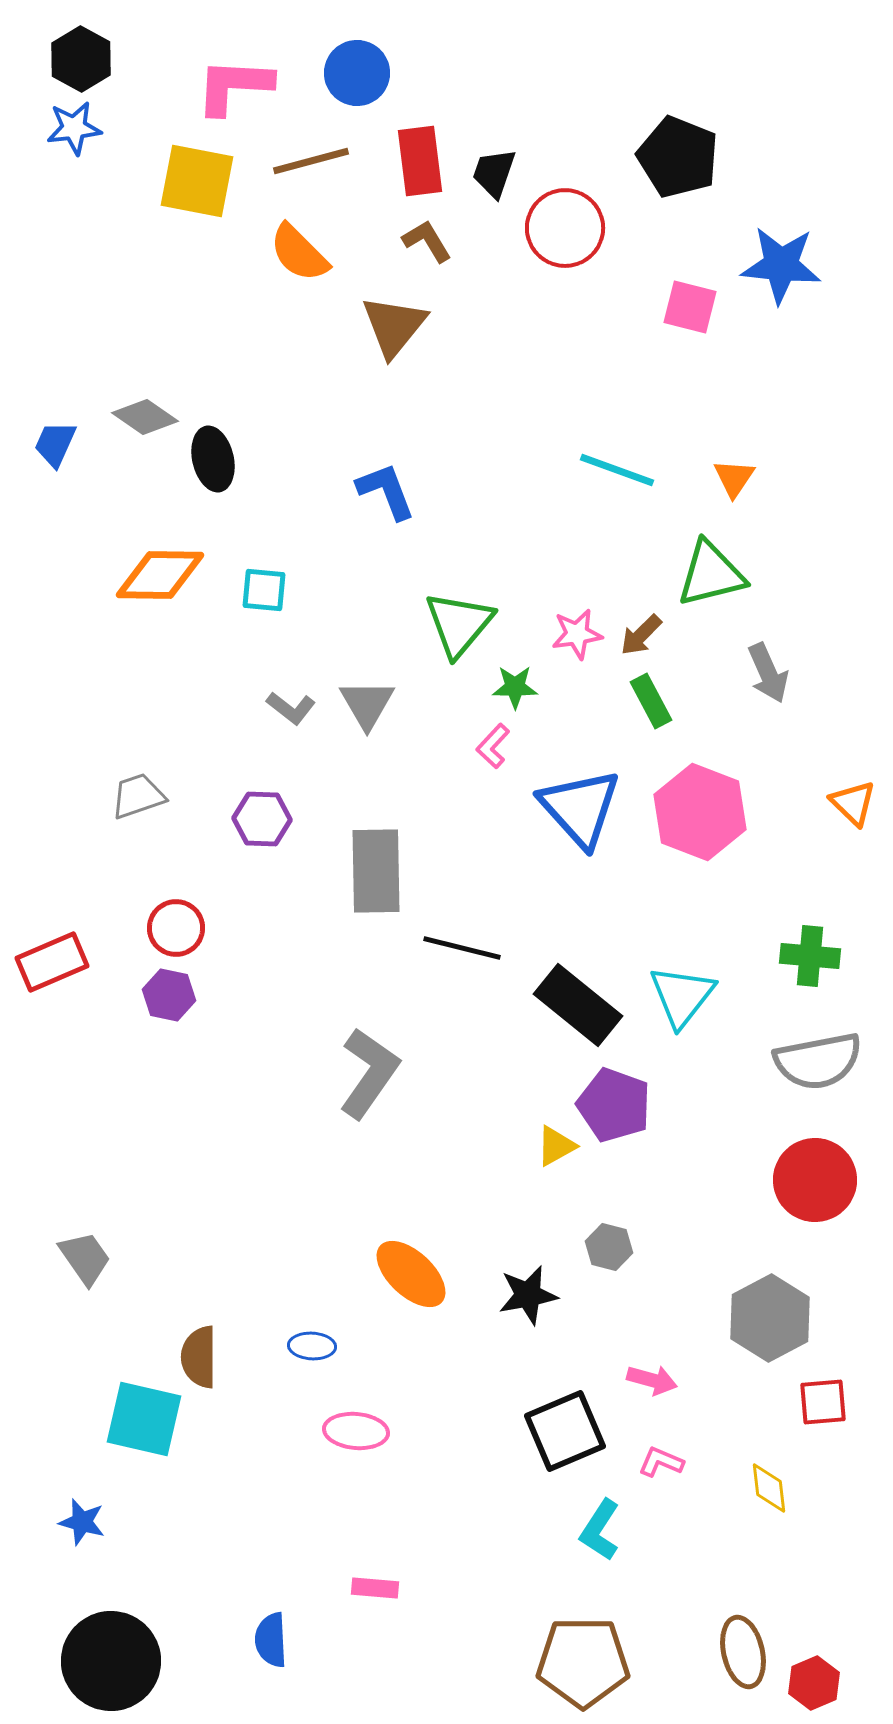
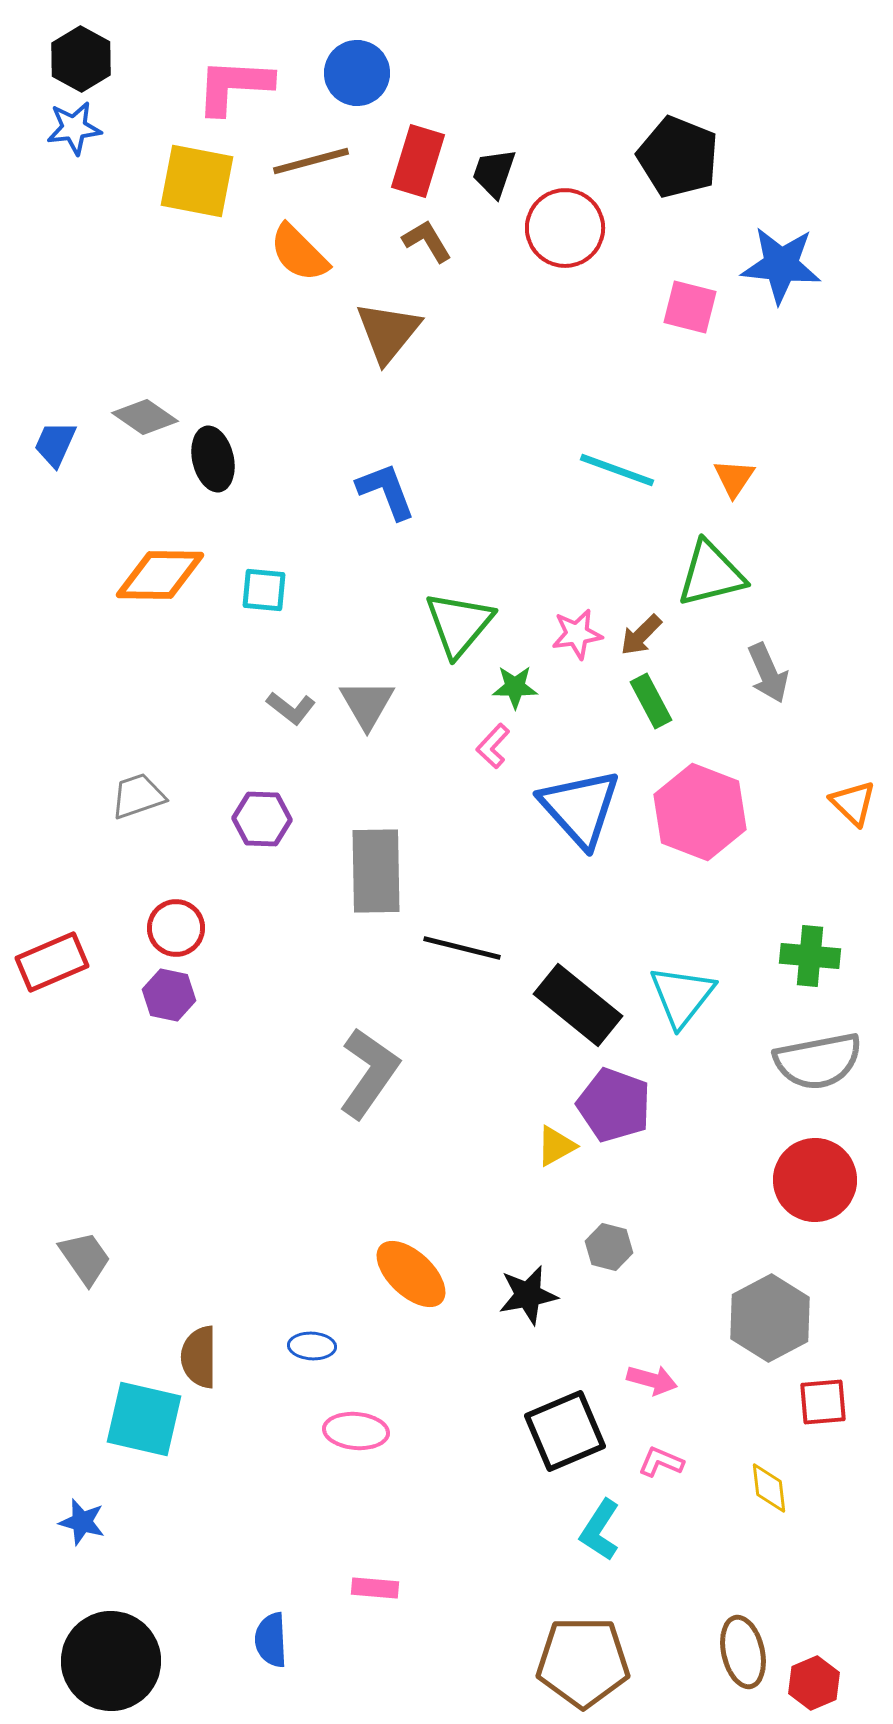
red rectangle at (420, 161): moved 2 px left; rotated 24 degrees clockwise
brown triangle at (394, 326): moved 6 px left, 6 px down
